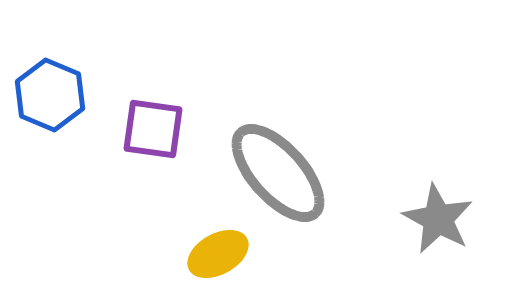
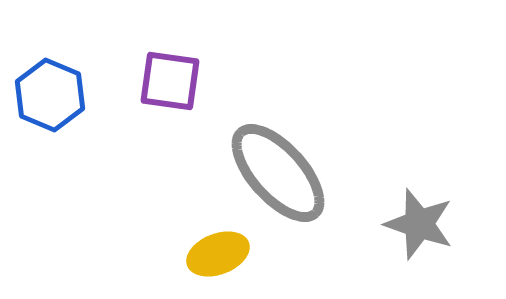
purple square: moved 17 px right, 48 px up
gray star: moved 19 px left, 5 px down; rotated 10 degrees counterclockwise
yellow ellipse: rotated 8 degrees clockwise
